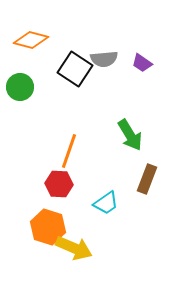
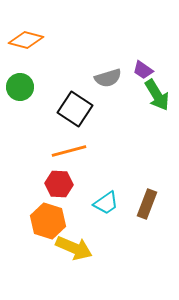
orange diamond: moved 5 px left
gray semicircle: moved 4 px right, 19 px down; rotated 12 degrees counterclockwise
purple trapezoid: moved 1 px right, 7 px down
black square: moved 40 px down
green arrow: moved 27 px right, 40 px up
orange line: rotated 56 degrees clockwise
brown rectangle: moved 25 px down
orange hexagon: moved 6 px up
